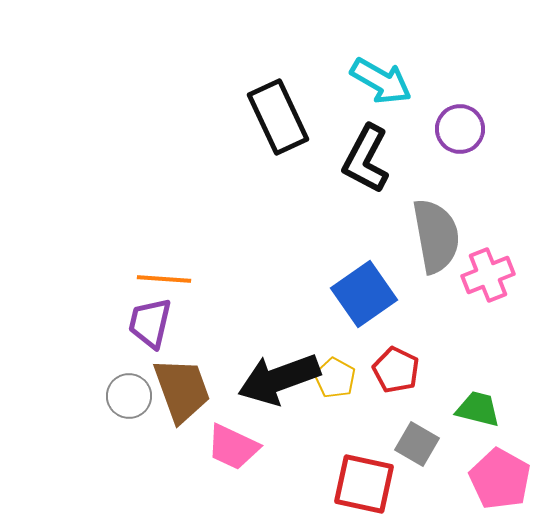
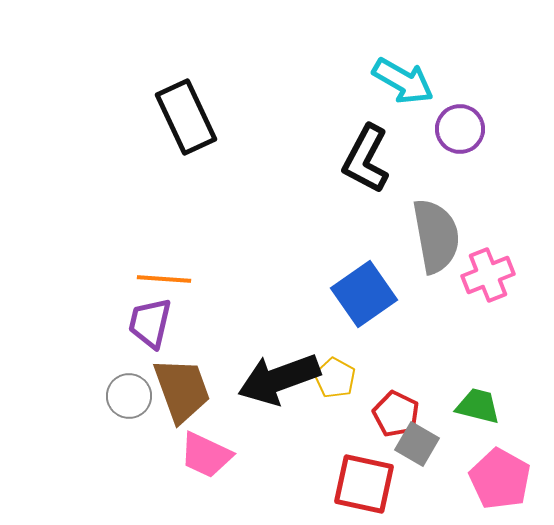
cyan arrow: moved 22 px right
black rectangle: moved 92 px left
red pentagon: moved 44 px down
green trapezoid: moved 3 px up
pink trapezoid: moved 27 px left, 8 px down
